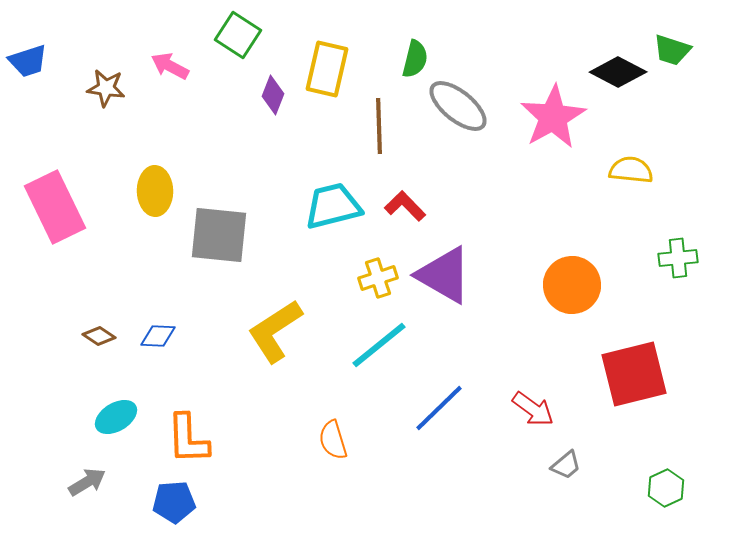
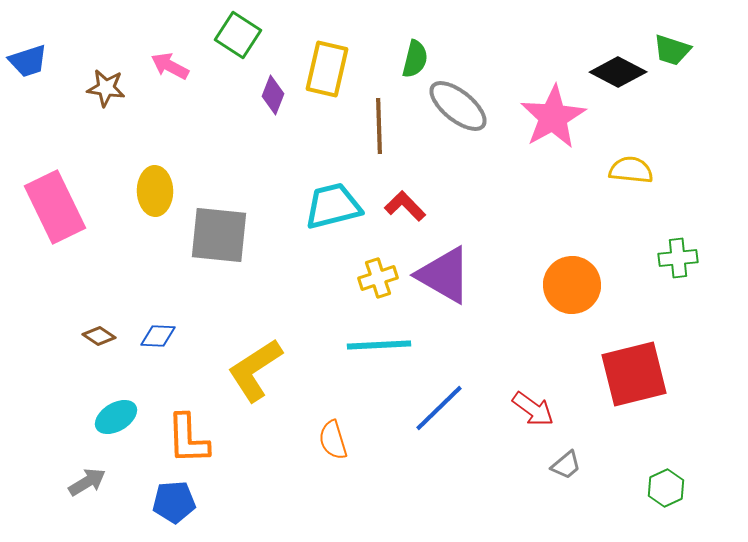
yellow L-shape: moved 20 px left, 39 px down
cyan line: rotated 36 degrees clockwise
